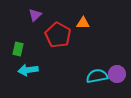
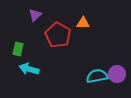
cyan arrow: moved 1 px right, 1 px up; rotated 24 degrees clockwise
